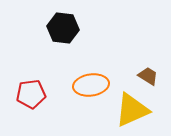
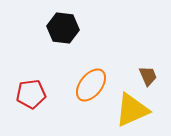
brown trapezoid: rotated 35 degrees clockwise
orange ellipse: rotated 44 degrees counterclockwise
